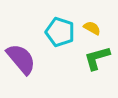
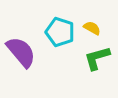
purple semicircle: moved 7 px up
